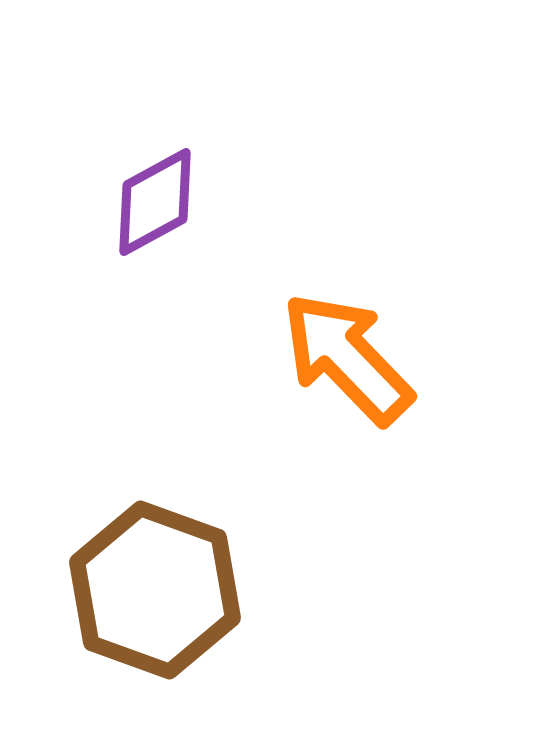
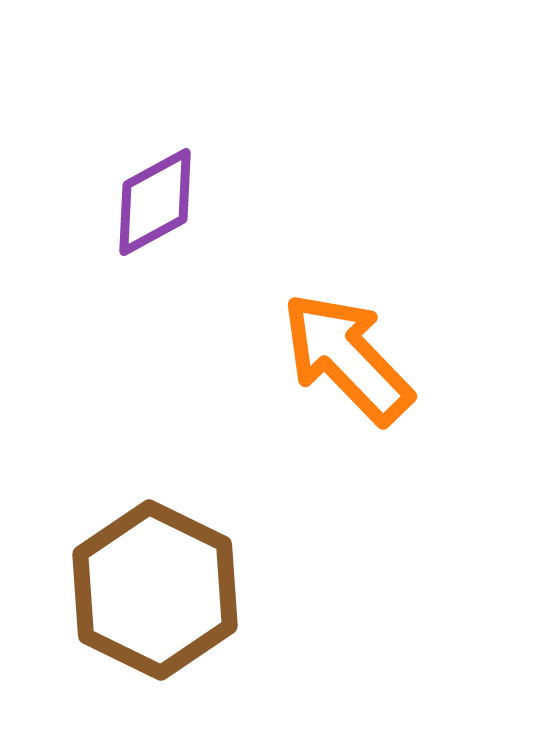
brown hexagon: rotated 6 degrees clockwise
